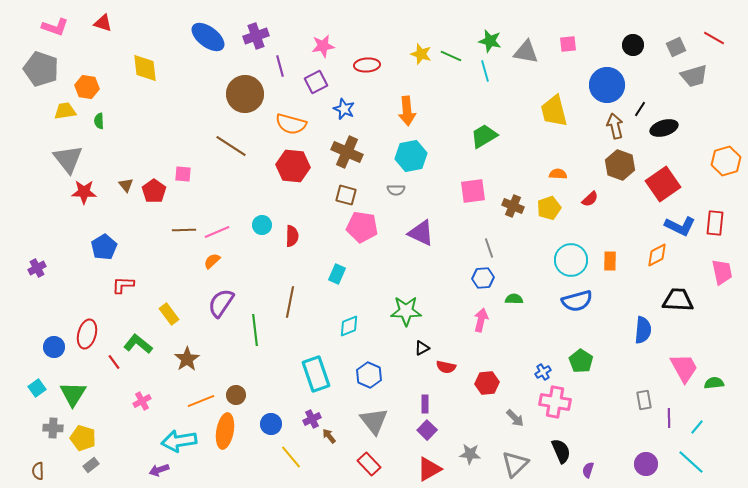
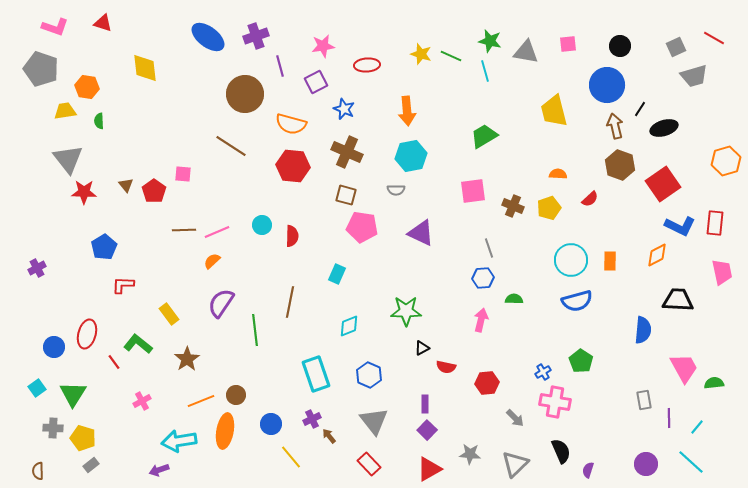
black circle at (633, 45): moved 13 px left, 1 px down
